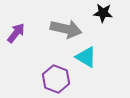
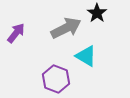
black star: moved 6 px left; rotated 30 degrees clockwise
gray arrow: moved 1 px up; rotated 40 degrees counterclockwise
cyan triangle: moved 1 px up
